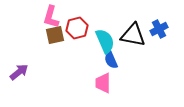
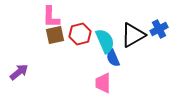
pink L-shape: rotated 15 degrees counterclockwise
red hexagon: moved 3 px right, 6 px down
black triangle: rotated 40 degrees counterclockwise
blue semicircle: moved 2 px right, 2 px up
